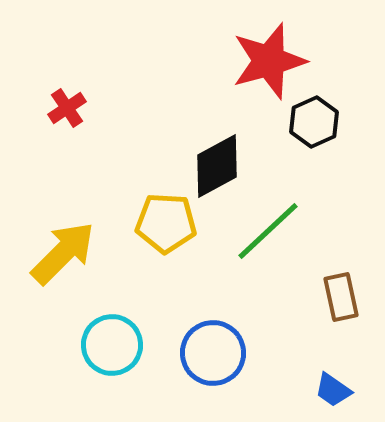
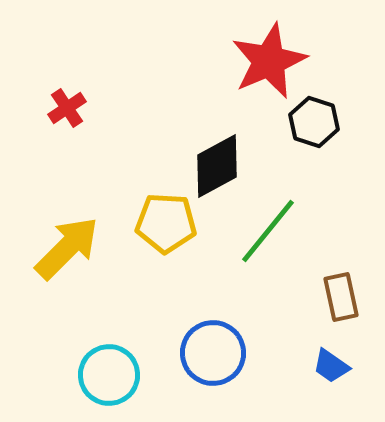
red star: rotated 8 degrees counterclockwise
black hexagon: rotated 18 degrees counterclockwise
green line: rotated 8 degrees counterclockwise
yellow arrow: moved 4 px right, 5 px up
cyan circle: moved 3 px left, 30 px down
blue trapezoid: moved 2 px left, 24 px up
